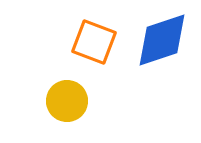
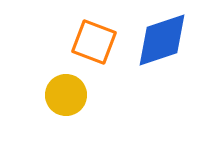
yellow circle: moved 1 px left, 6 px up
